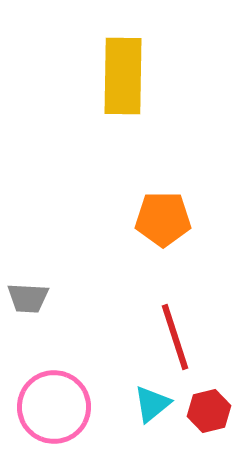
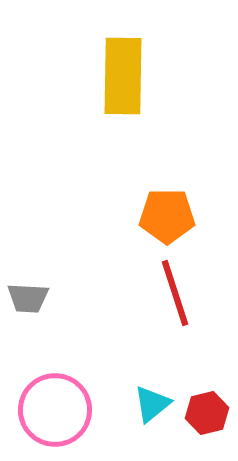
orange pentagon: moved 4 px right, 3 px up
red line: moved 44 px up
pink circle: moved 1 px right, 3 px down
red hexagon: moved 2 px left, 2 px down
